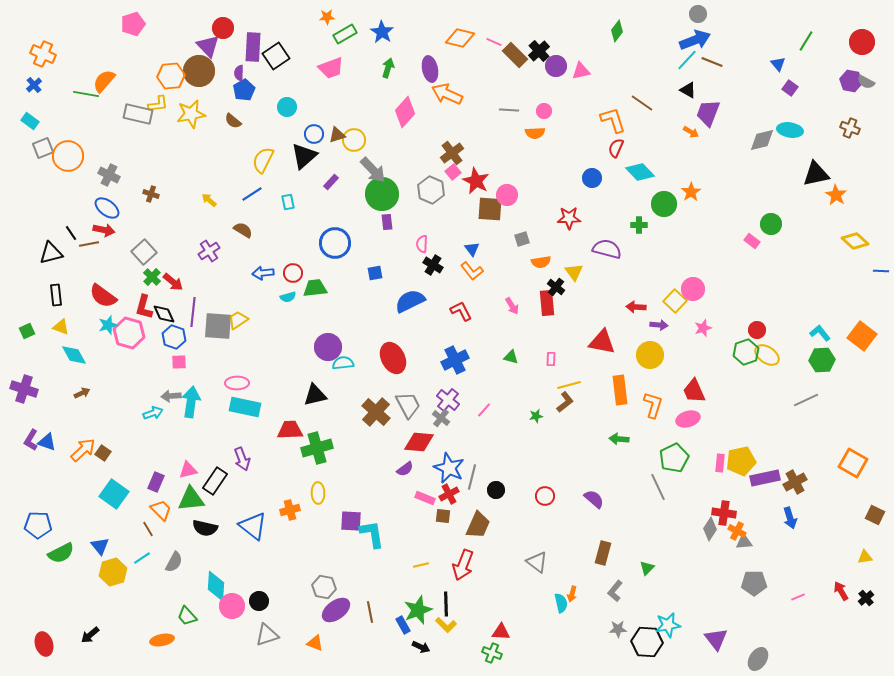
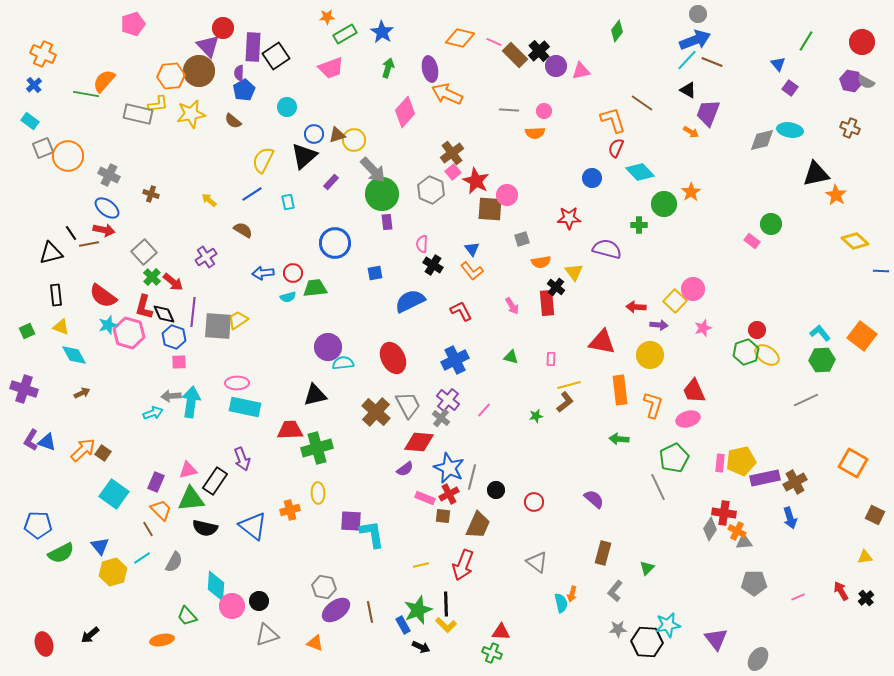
purple cross at (209, 251): moved 3 px left, 6 px down
red circle at (545, 496): moved 11 px left, 6 px down
